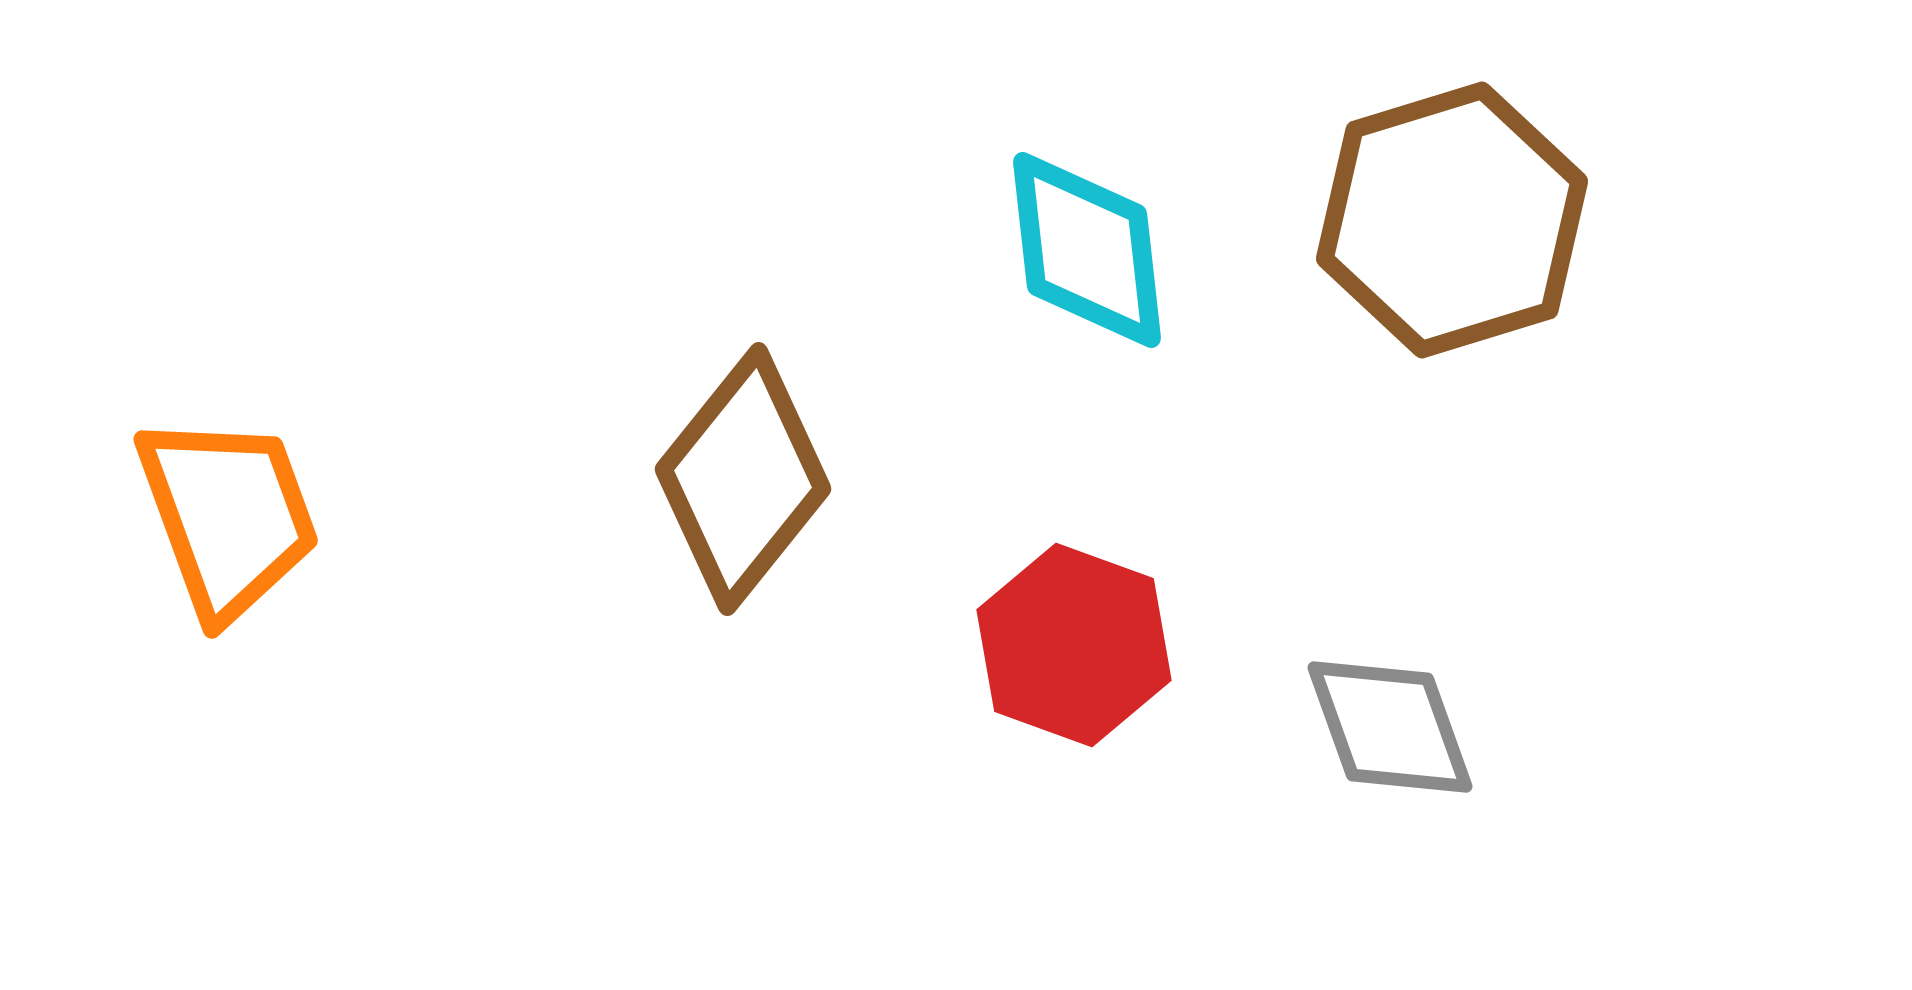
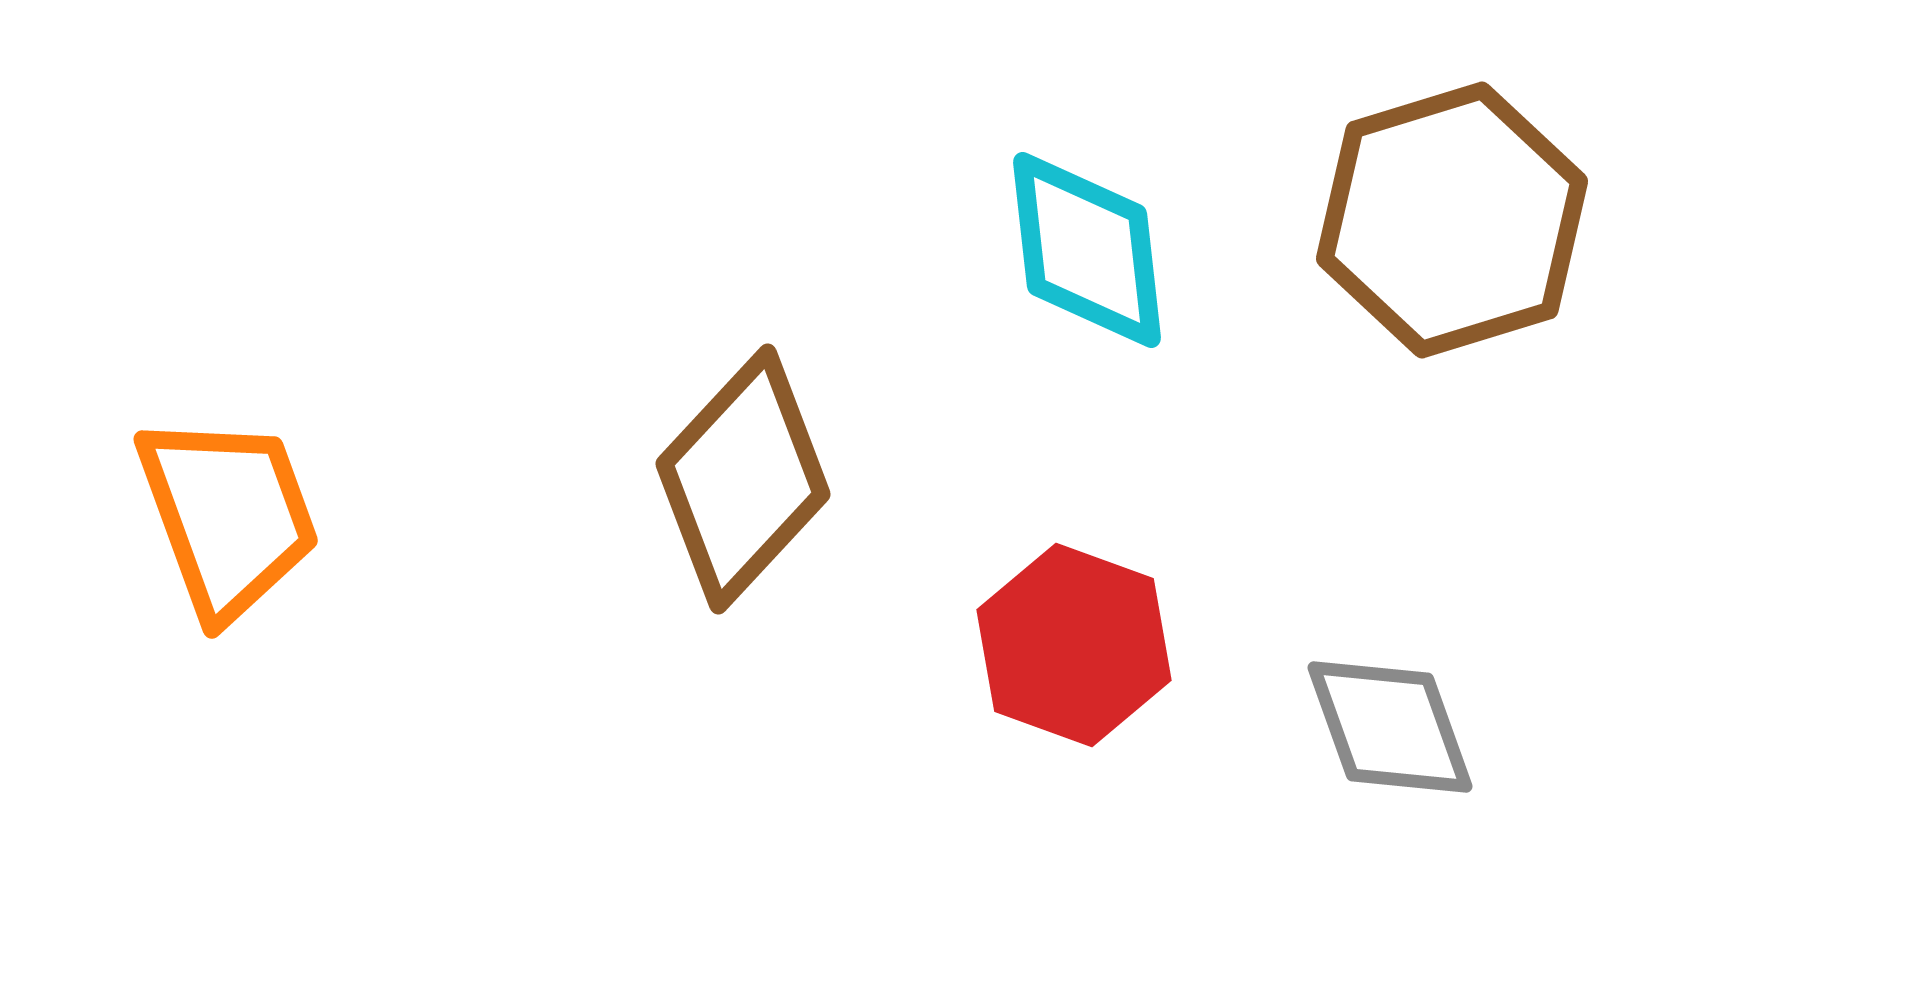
brown diamond: rotated 4 degrees clockwise
